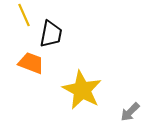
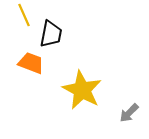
gray arrow: moved 1 px left, 1 px down
